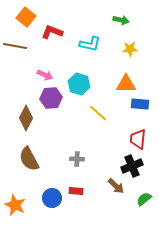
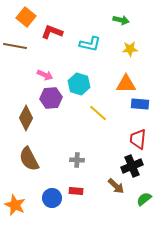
gray cross: moved 1 px down
